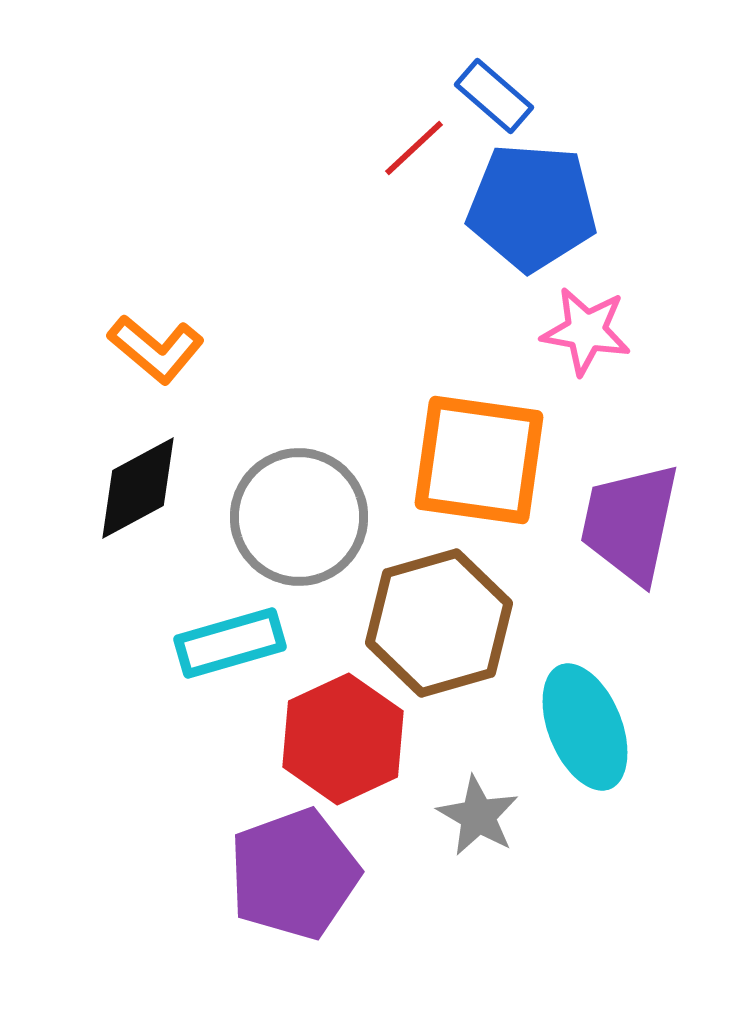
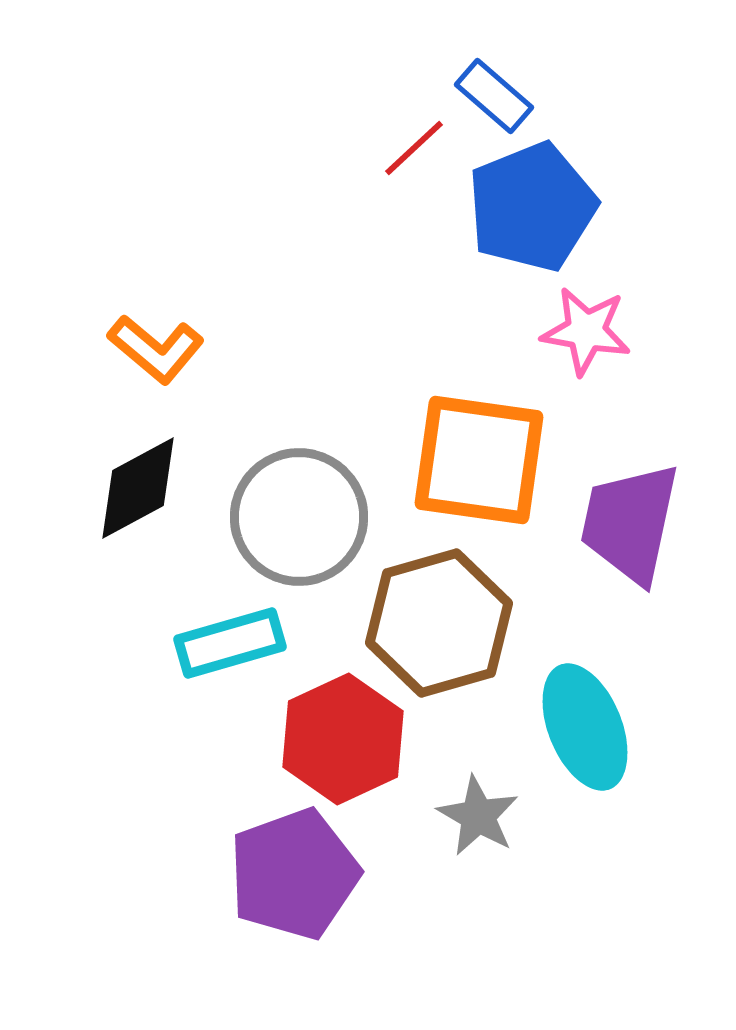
blue pentagon: rotated 26 degrees counterclockwise
